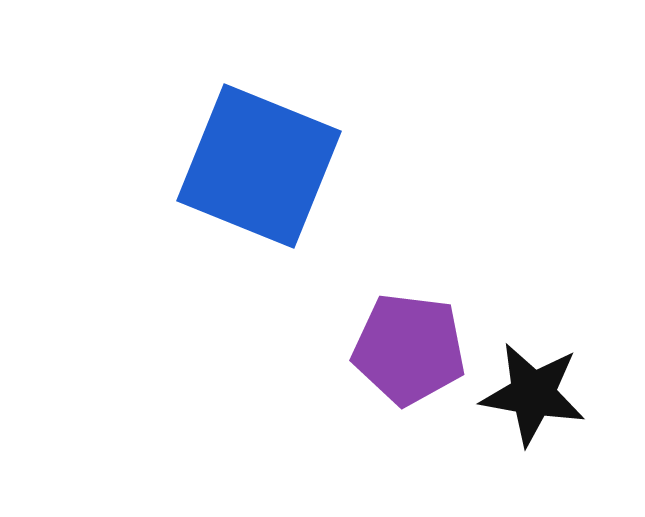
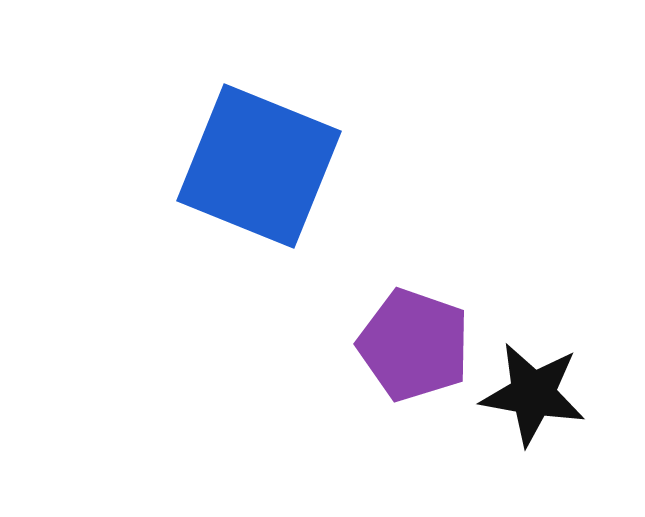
purple pentagon: moved 5 px right, 4 px up; rotated 12 degrees clockwise
